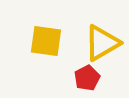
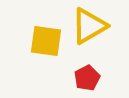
yellow triangle: moved 13 px left, 17 px up
